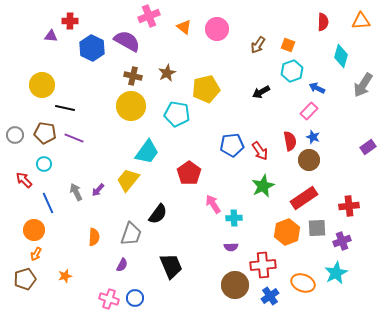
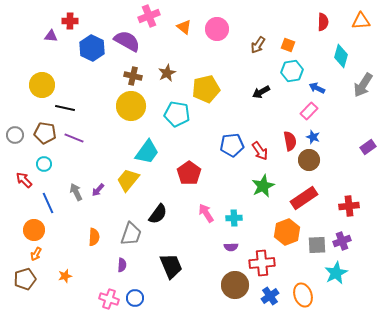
cyan hexagon at (292, 71): rotated 10 degrees clockwise
pink arrow at (213, 204): moved 7 px left, 9 px down
gray square at (317, 228): moved 17 px down
purple semicircle at (122, 265): rotated 24 degrees counterclockwise
red cross at (263, 265): moved 1 px left, 2 px up
orange ellipse at (303, 283): moved 12 px down; rotated 50 degrees clockwise
